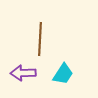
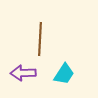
cyan trapezoid: moved 1 px right
